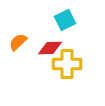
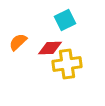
yellow cross: rotated 8 degrees counterclockwise
